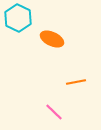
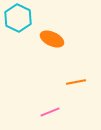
pink line: moved 4 px left; rotated 66 degrees counterclockwise
